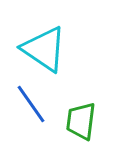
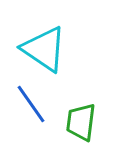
green trapezoid: moved 1 px down
